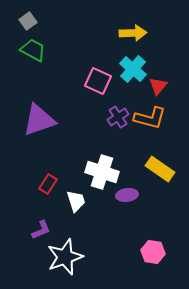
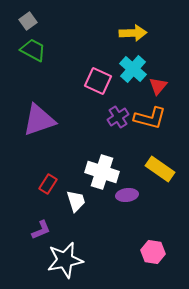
white star: moved 3 px down; rotated 9 degrees clockwise
